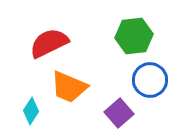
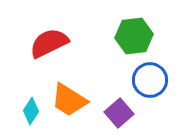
orange trapezoid: moved 13 px down; rotated 9 degrees clockwise
